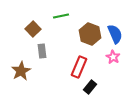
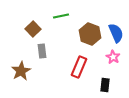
blue semicircle: moved 1 px right, 1 px up
black rectangle: moved 15 px right, 2 px up; rotated 32 degrees counterclockwise
